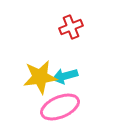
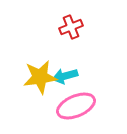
pink ellipse: moved 16 px right, 1 px up
